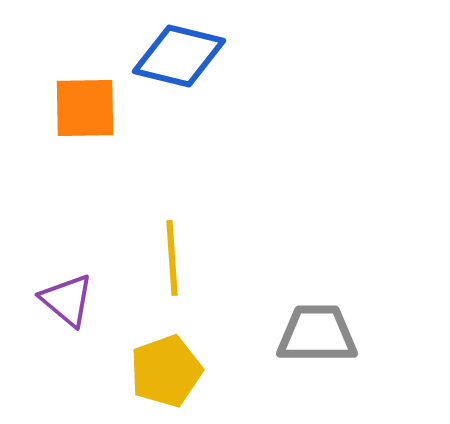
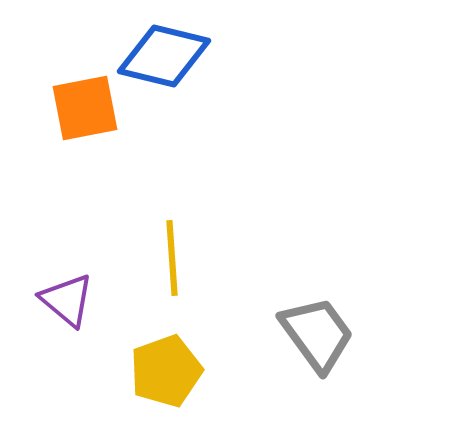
blue diamond: moved 15 px left
orange square: rotated 10 degrees counterclockwise
gray trapezoid: rotated 54 degrees clockwise
